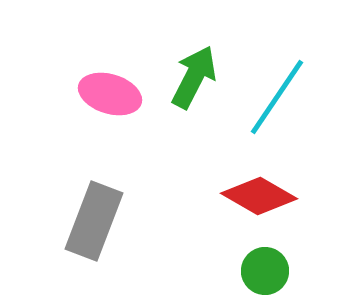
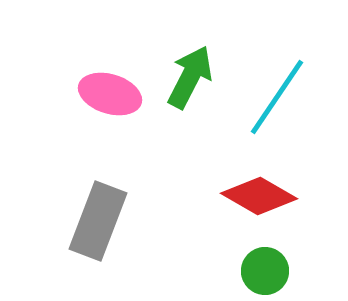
green arrow: moved 4 px left
gray rectangle: moved 4 px right
